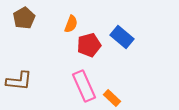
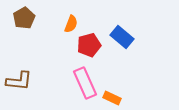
pink rectangle: moved 1 px right, 3 px up
orange rectangle: rotated 18 degrees counterclockwise
